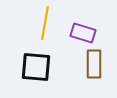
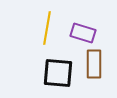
yellow line: moved 2 px right, 5 px down
black square: moved 22 px right, 6 px down
